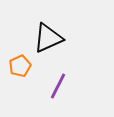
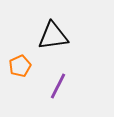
black triangle: moved 5 px right, 2 px up; rotated 16 degrees clockwise
